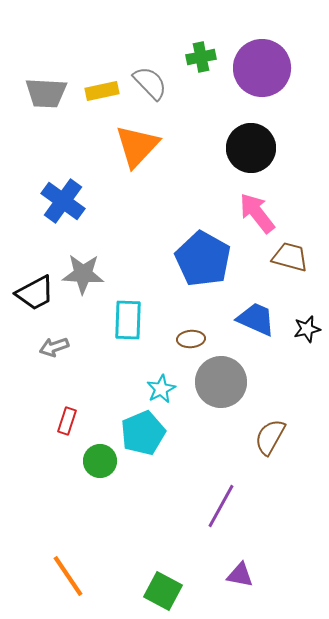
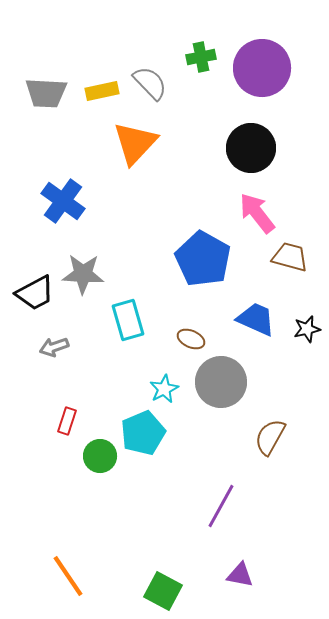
orange triangle: moved 2 px left, 3 px up
cyan rectangle: rotated 18 degrees counterclockwise
brown ellipse: rotated 28 degrees clockwise
cyan star: moved 3 px right
green circle: moved 5 px up
